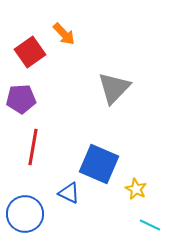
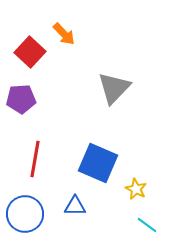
red square: rotated 12 degrees counterclockwise
red line: moved 2 px right, 12 px down
blue square: moved 1 px left, 1 px up
blue triangle: moved 6 px right, 13 px down; rotated 25 degrees counterclockwise
cyan line: moved 3 px left; rotated 10 degrees clockwise
